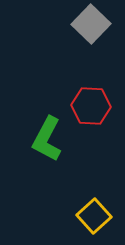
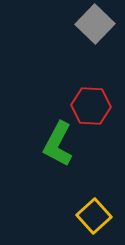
gray square: moved 4 px right
green L-shape: moved 11 px right, 5 px down
